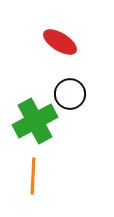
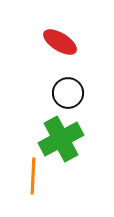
black circle: moved 2 px left, 1 px up
green cross: moved 26 px right, 18 px down
